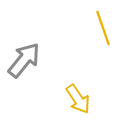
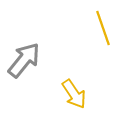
yellow arrow: moved 4 px left, 5 px up
